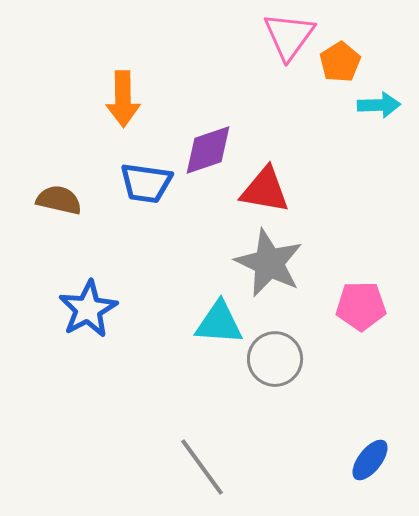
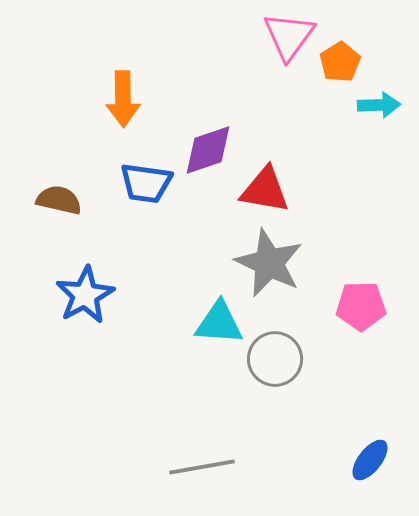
blue star: moved 3 px left, 14 px up
gray line: rotated 64 degrees counterclockwise
